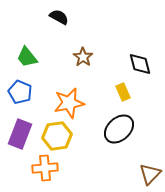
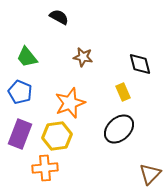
brown star: rotated 24 degrees counterclockwise
orange star: moved 1 px right; rotated 8 degrees counterclockwise
